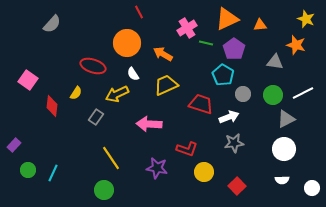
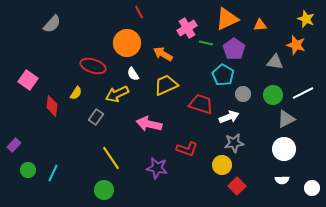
pink arrow at (149, 124): rotated 10 degrees clockwise
yellow circle at (204, 172): moved 18 px right, 7 px up
